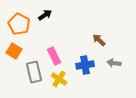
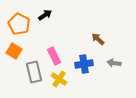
brown arrow: moved 1 px left, 1 px up
blue cross: moved 1 px left, 1 px up
